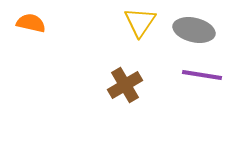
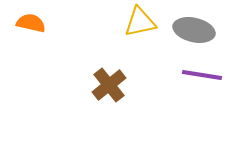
yellow triangle: rotated 44 degrees clockwise
brown cross: moved 16 px left; rotated 8 degrees counterclockwise
